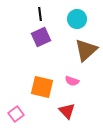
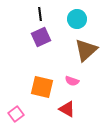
red triangle: moved 2 px up; rotated 18 degrees counterclockwise
